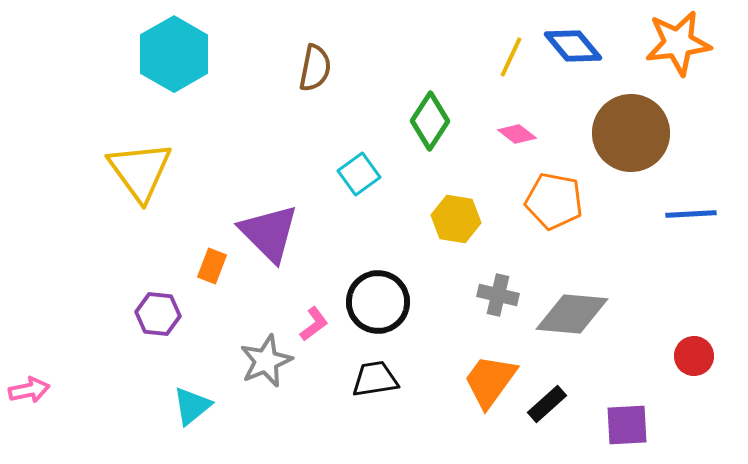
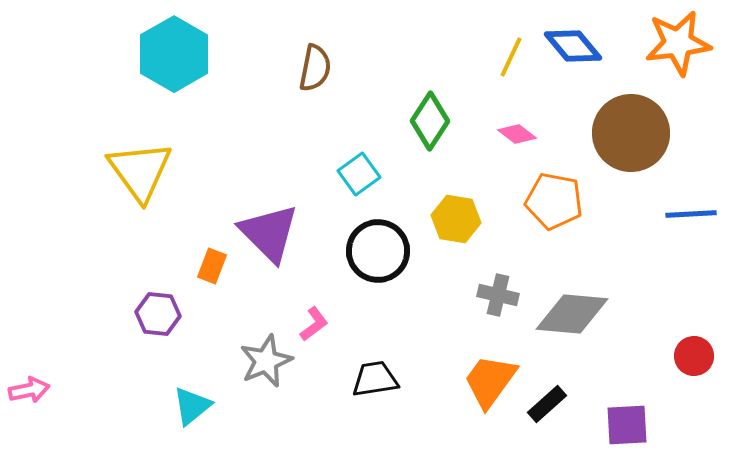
black circle: moved 51 px up
